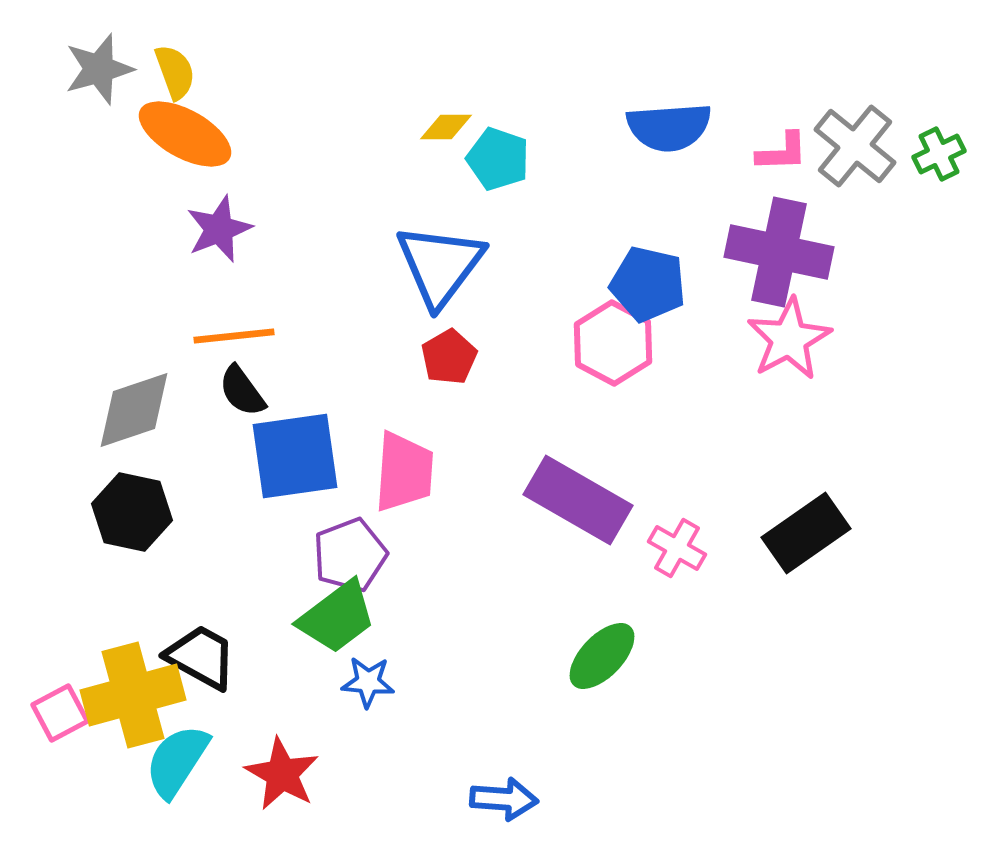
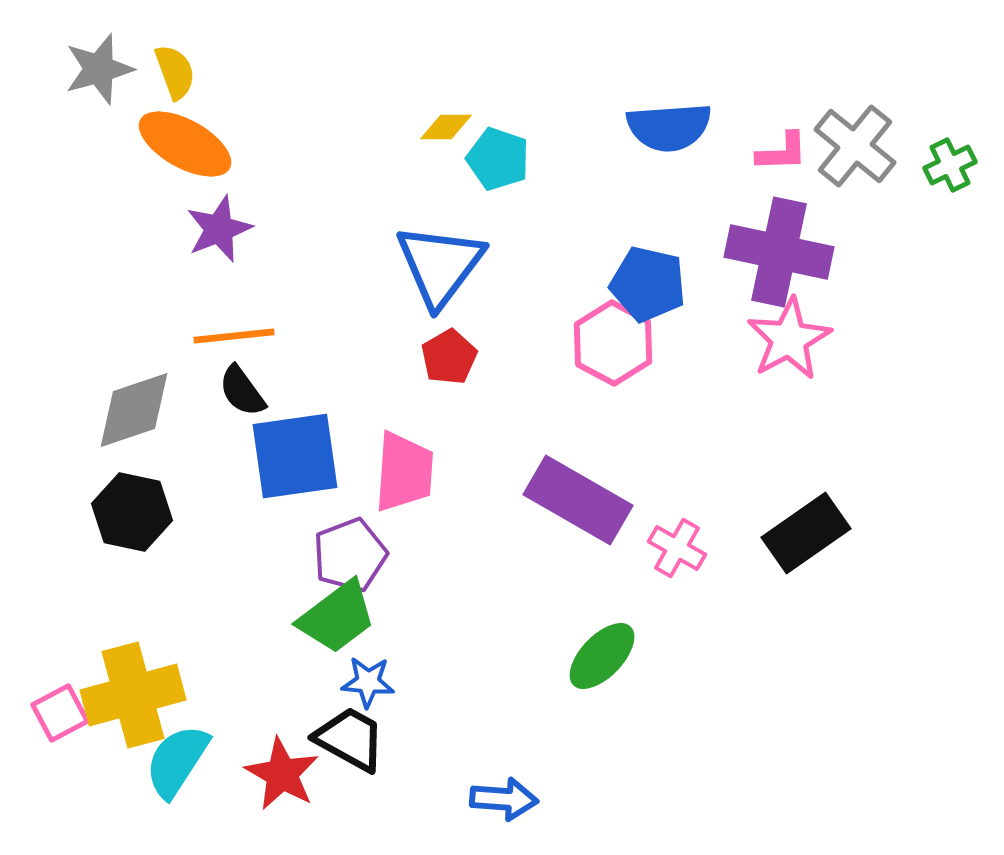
orange ellipse: moved 10 px down
green cross: moved 11 px right, 11 px down
black trapezoid: moved 149 px right, 82 px down
